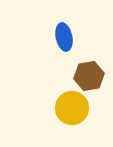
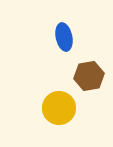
yellow circle: moved 13 px left
